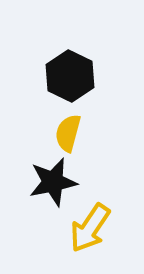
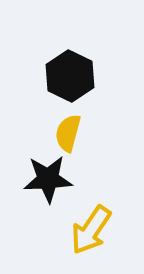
black star: moved 5 px left, 3 px up; rotated 9 degrees clockwise
yellow arrow: moved 1 px right, 2 px down
